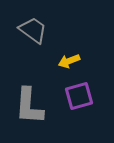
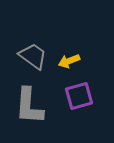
gray trapezoid: moved 26 px down
